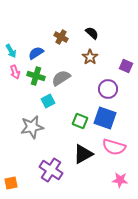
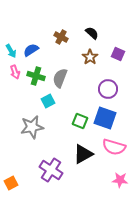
blue semicircle: moved 5 px left, 3 px up
purple square: moved 8 px left, 12 px up
gray semicircle: moved 1 px left; rotated 36 degrees counterclockwise
orange square: rotated 16 degrees counterclockwise
